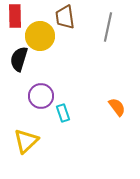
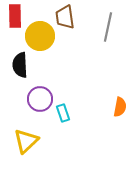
black semicircle: moved 1 px right, 6 px down; rotated 20 degrees counterclockwise
purple circle: moved 1 px left, 3 px down
orange semicircle: moved 3 px right; rotated 48 degrees clockwise
